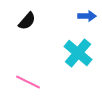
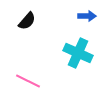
cyan cross: rotated 16 degrees counterclockwise
pink line: moved 1 px up
